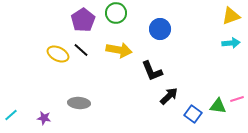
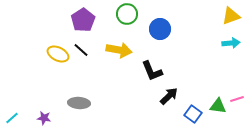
green circle: moved 11 px right, 1 px down
cyan line: moved 1 px right, 3 px down
